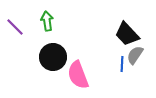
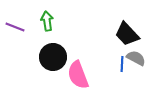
purple line: rotated 24 degrees counterclockwise
gray semicircle: moved 1 px right, 3 px down; rotated 84 degrees clockwise
